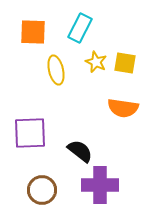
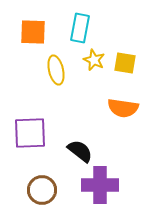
cyan rectangle: rotated 16 degrees counterclockwise
yellow star: moved 2 px left, 2 px up
